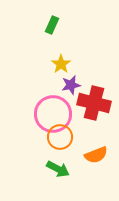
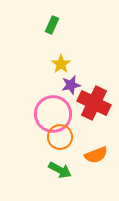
red cross: rotated 12 degrees clockwise
green arrow: moved 2 px right, 1 px down
